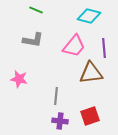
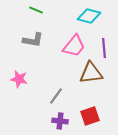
gray line: rotated 30 degrees clockwise
